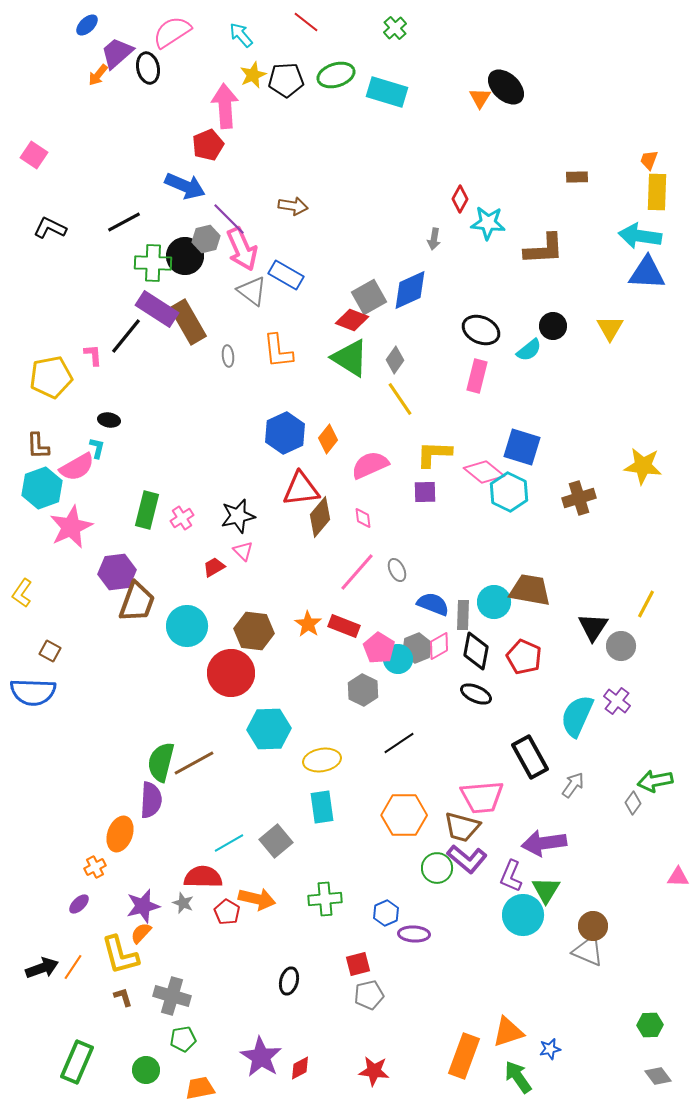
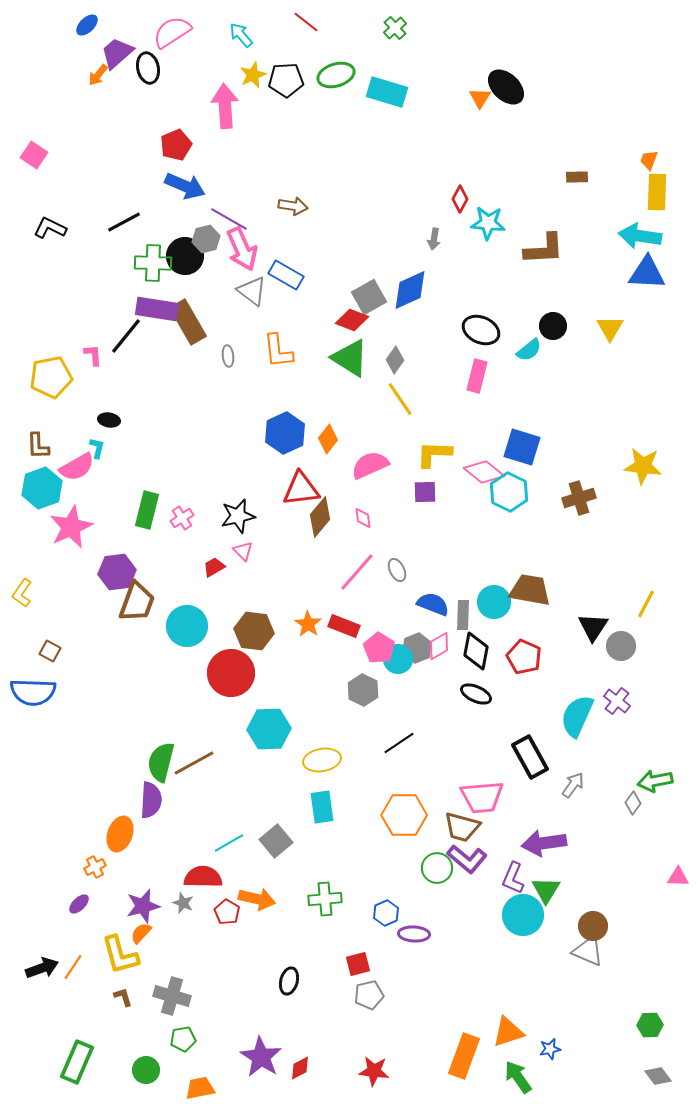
red pentagon at (208, 145): moved 32 px left
purple line at (229, 219): rotated 15 degrees counterclockwise
purple rectangle at (157, 309): rotated 24 degrees counterclockwise
purple L-shape at (511, 876): moved 2 px right, 2 px down
